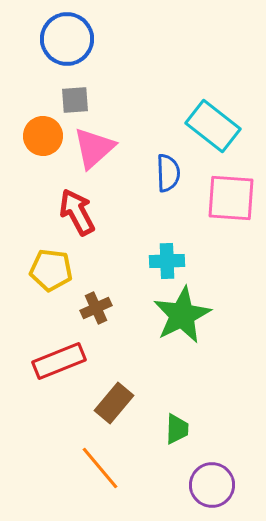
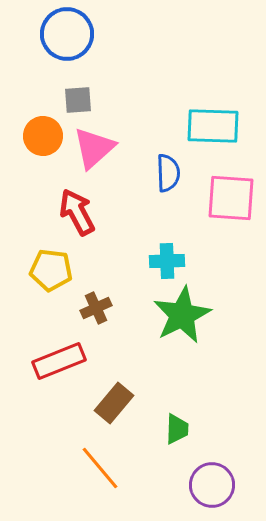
blue circle: moved 5 px up
gray square: moved 3 px right
cyan rectangle: rotated 36 degrees counterclockwise
